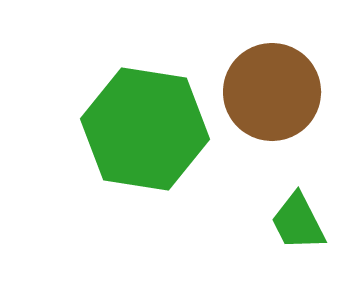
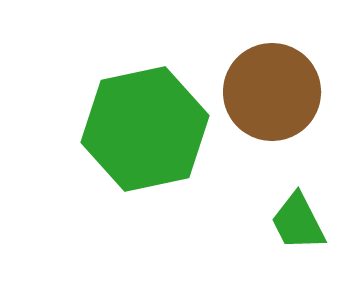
green hexagon: rotated 21 degrees counterclockwise
